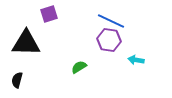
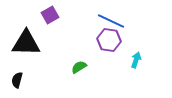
purple square: moved 1 px right, 1 px down; rotated 12 degrees counterclockwise
cyan arrow: rotated 98 degrees clockwise
